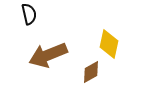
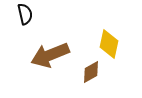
black semicircle: moved 4 px left
brown arrow: moved 2 px right
